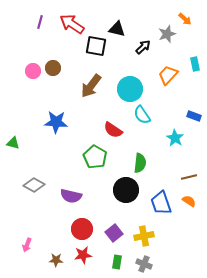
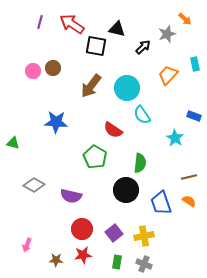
cyan circle: moved 3 px left, 1 px up
